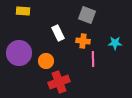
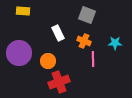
orange cross: moved 1 px right; rotated 16 degrees clockwise
orange circle: moved 2 px right
